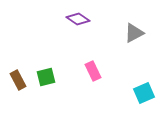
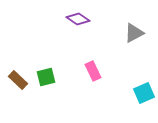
brown rectangle: rotated 18 degrees counterclockwise
